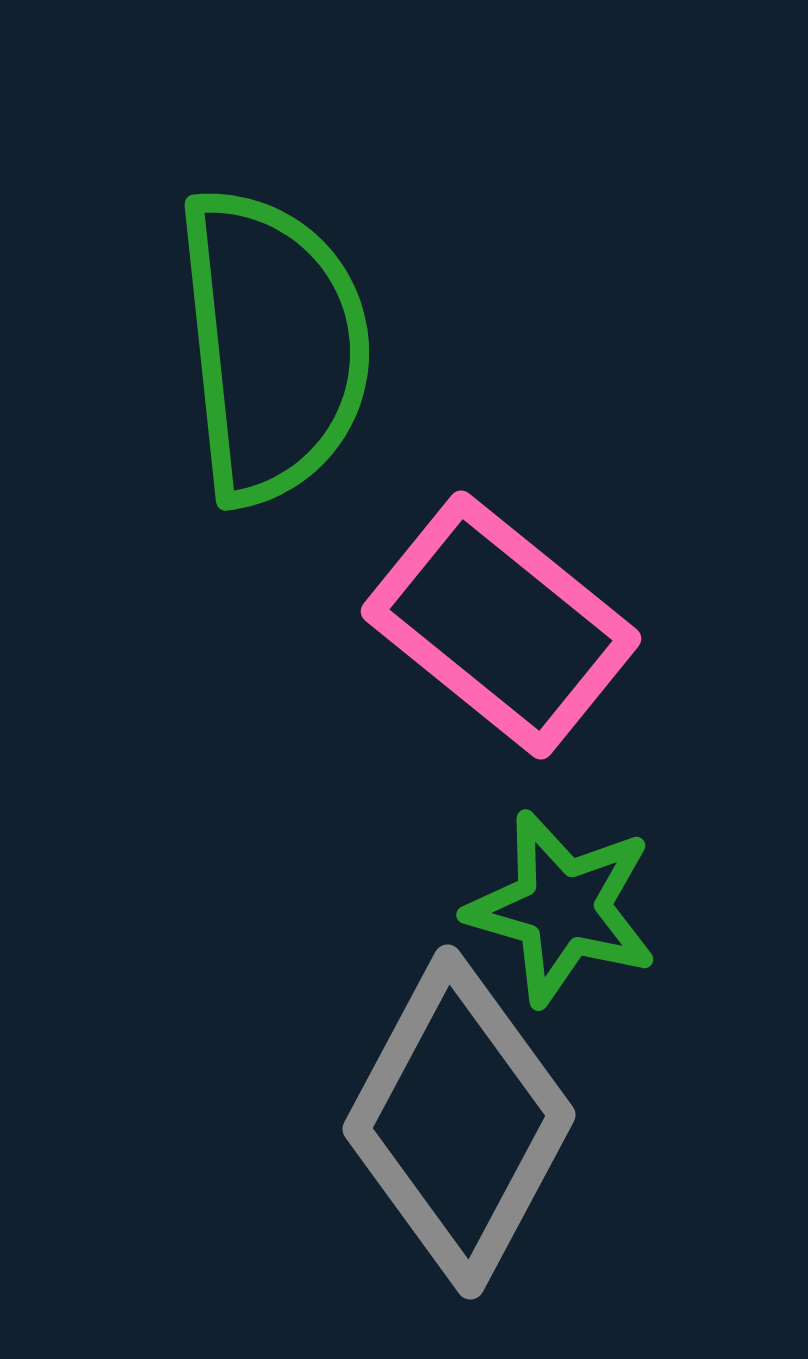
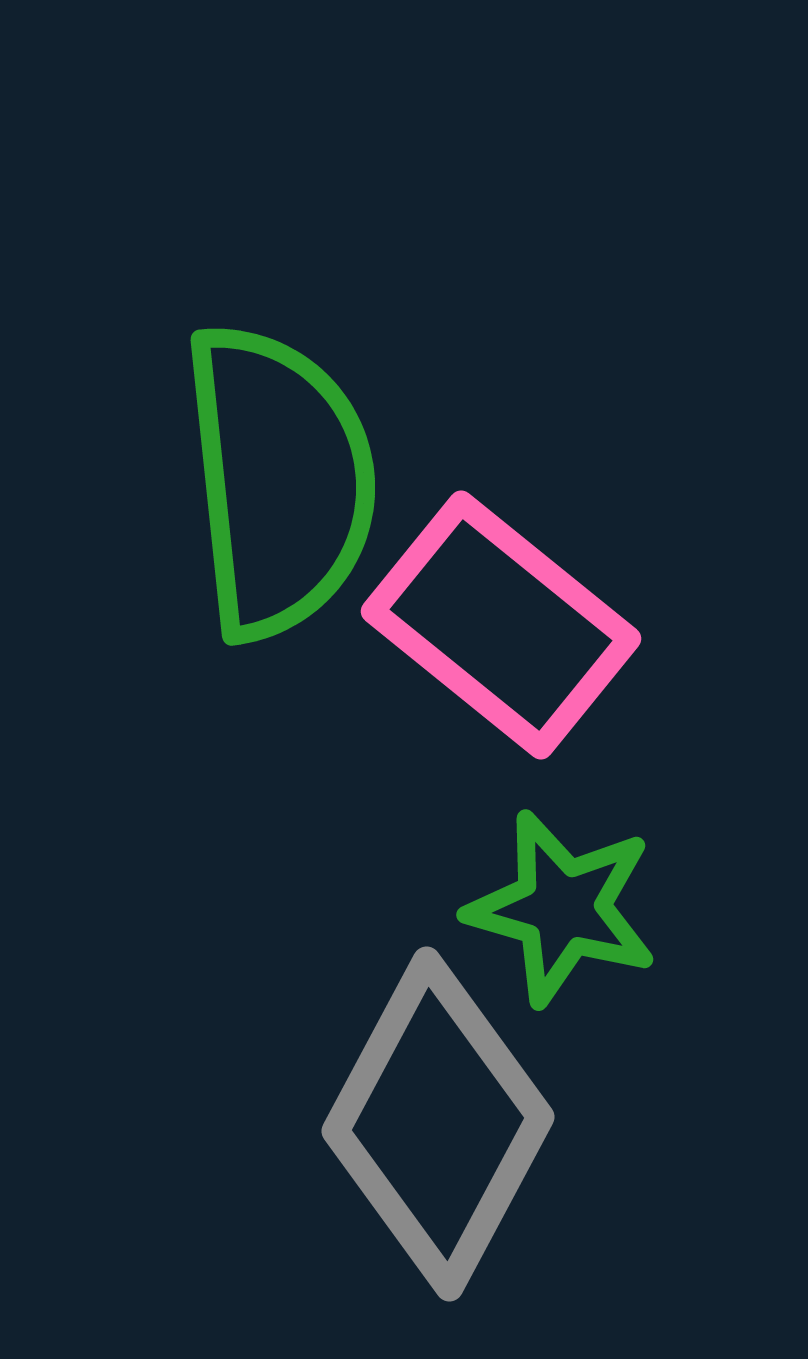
green semicircle: moved 6 px right, 135 px down
gray diamond: moved 21 px left, 2 px down
